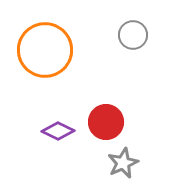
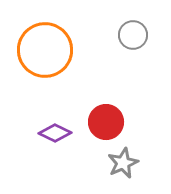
purple diamond: moved 3 px left, 2 px down
